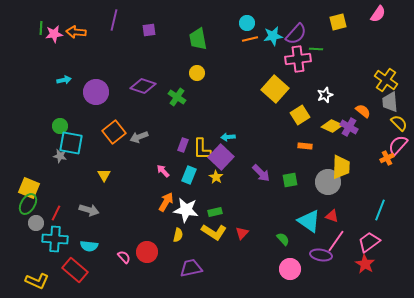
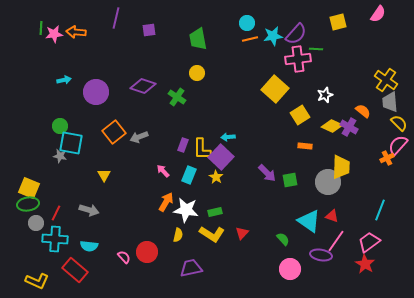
purple line at (114, 20): moved 2 px right, 2 px up
purple arrow at (261, 173): moved 6 px right
green ellipse at (28, 204): rotated 50 degrees clockwise
yellow L-shape at (214, 232): moved 2 px left, 2 px down
